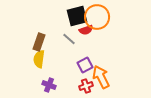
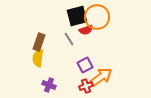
gray line: rotated 16 degrees clockwise
yellow semicircle: moved 1 px left, 1 px up
orange arrow: rotated 80 degrees clockwise
